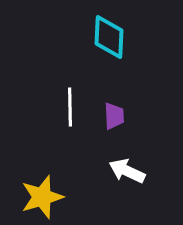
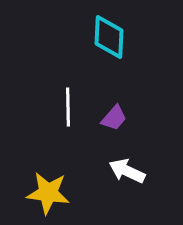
white line: moved 2 px left
purple trapezoid: moved 2 px down; rotated 44 degrees clockwise
yellow star: moved 6 px right, 4 px up; rotated 24 degrees clockwise
